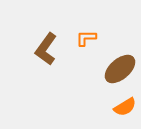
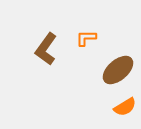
brown ellipse: moved 2 px left, 1 px down
